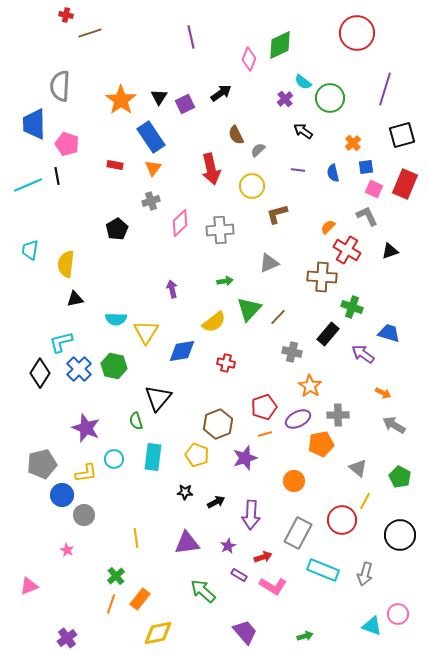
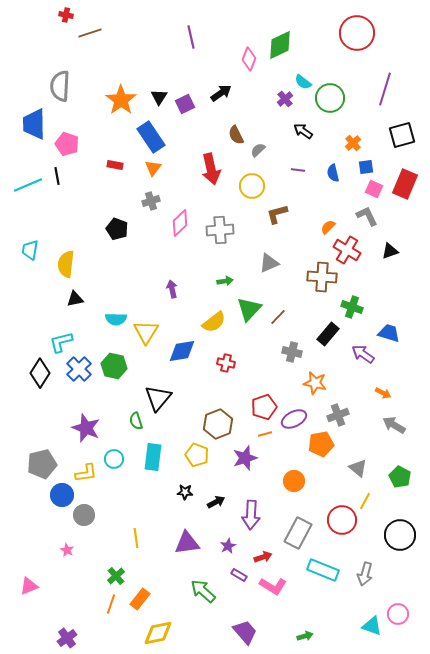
black pentagon at (117, 229): rotated 20 degrees counterclockwise
orange star at (310, 386): moved 5 px right, 3 px up; rotated 20 degrees counterclockwise
gray cross at (338, 415): rotated 20 degrees counterclockwise
purple ellipse at (298, 419): moved 4 px left
